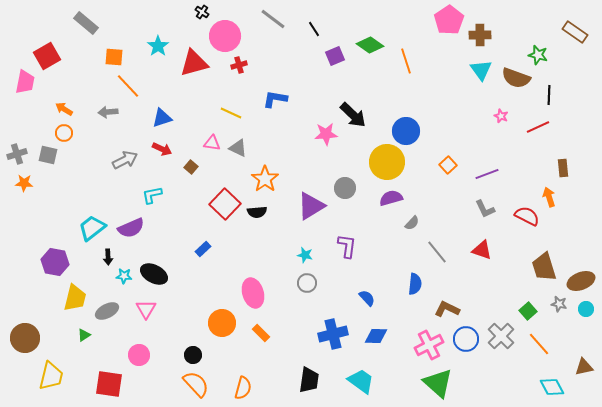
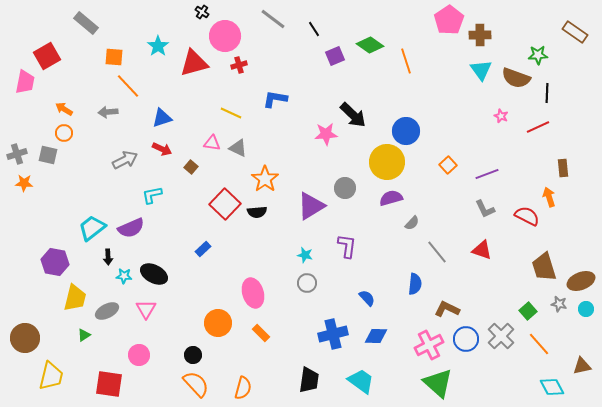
green star at (538, 55): rotated 18 degrees counterclockwise
black line at (549, 95): moved 2 px left, 2 px up
orange circle at (222, 323): moved 4 px left
brown triangle at (584, 367): moved 2 px left, 1 px up
